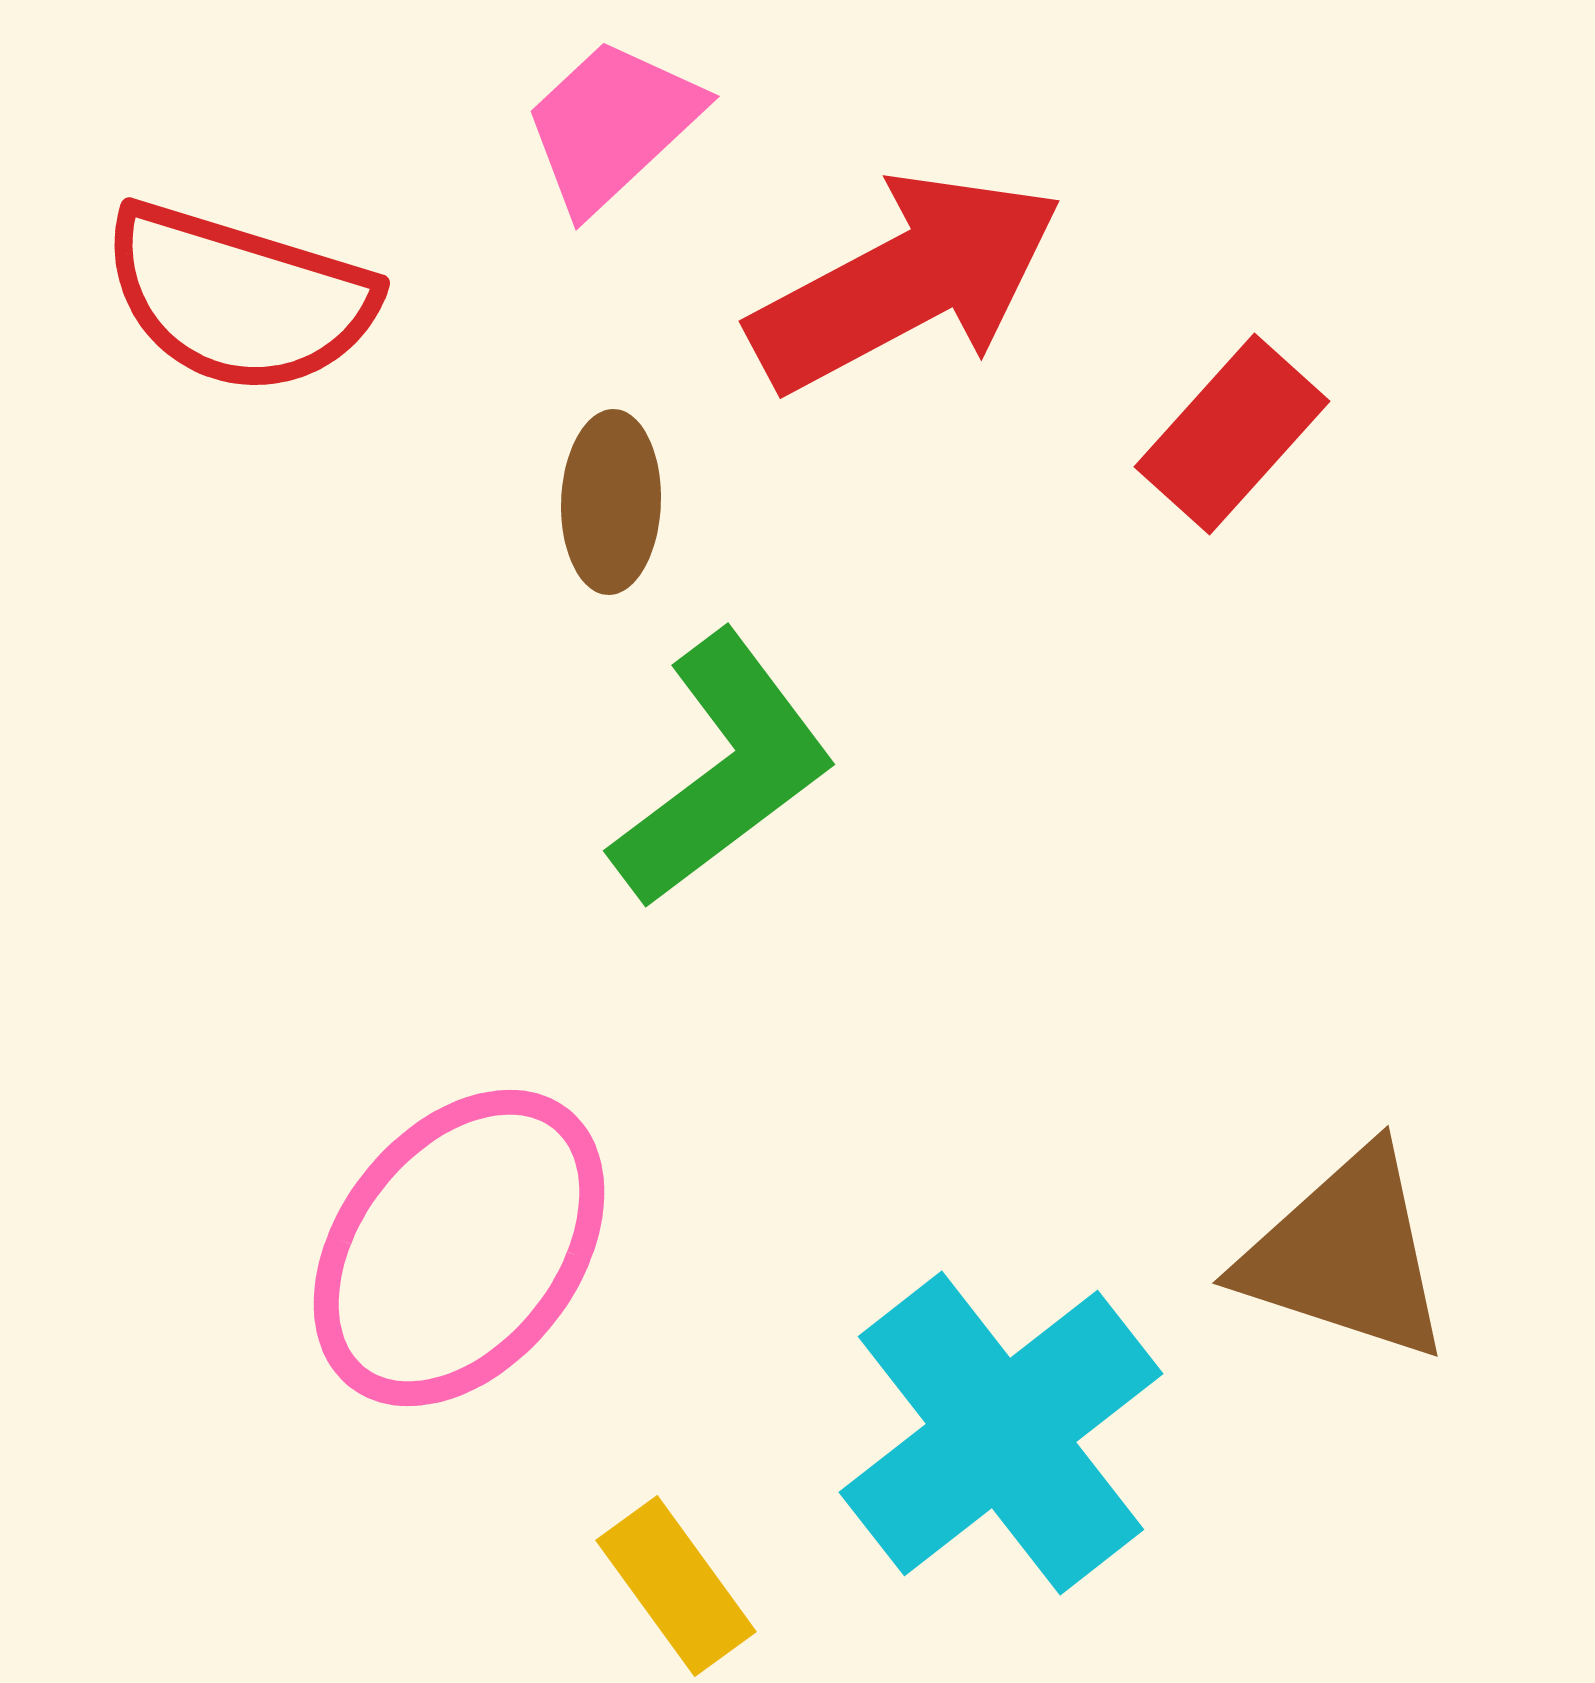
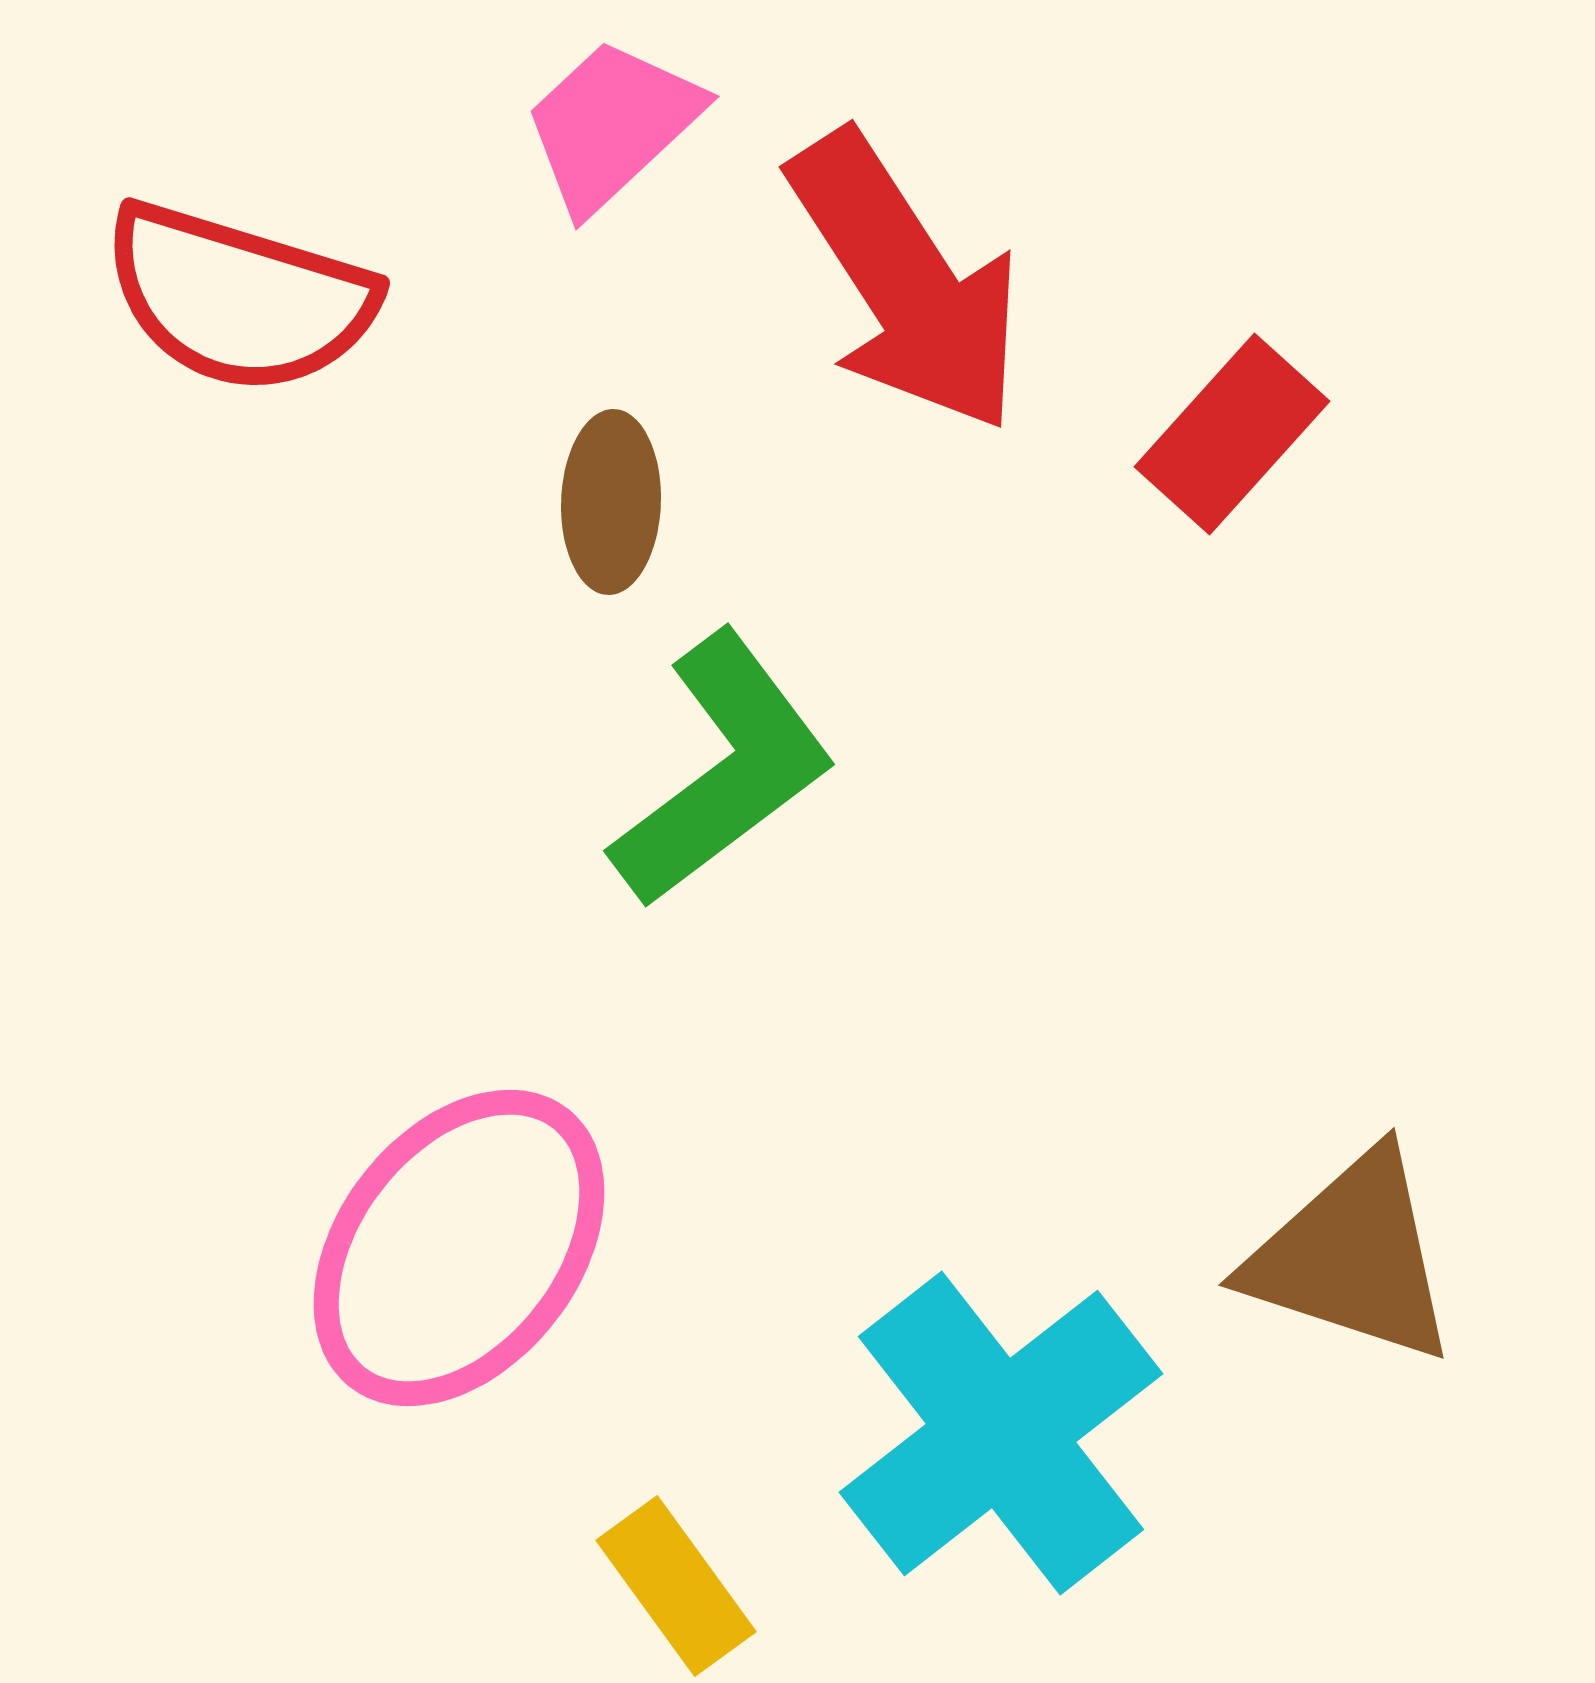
red arrow: rotated 85 degrees clockwise
brown triangle: moved 6 px right, 2 px down
